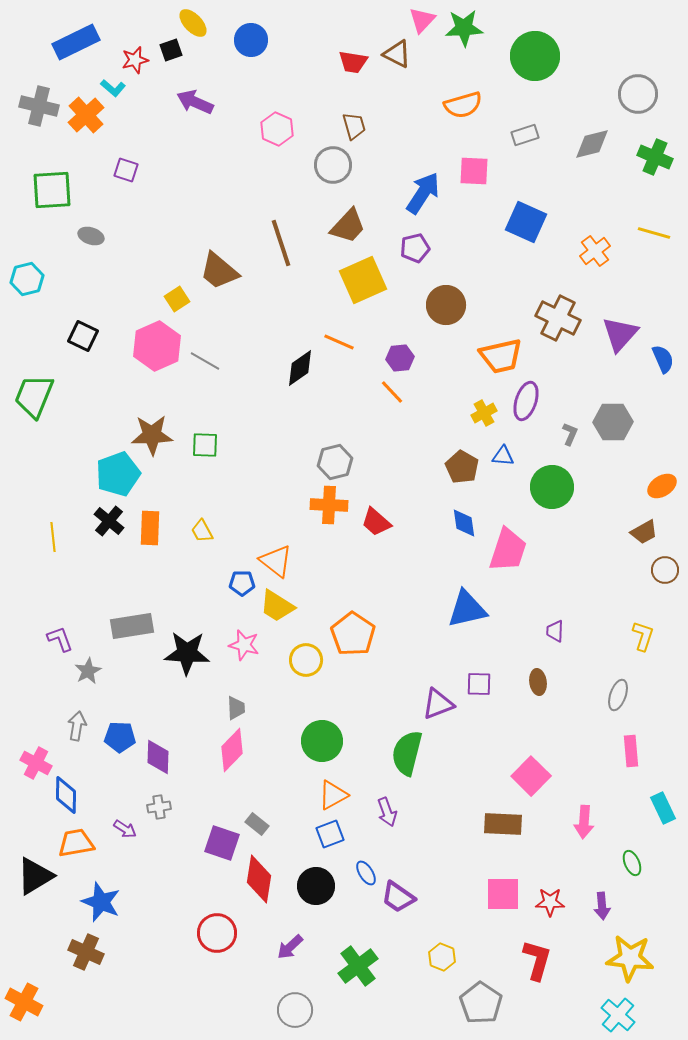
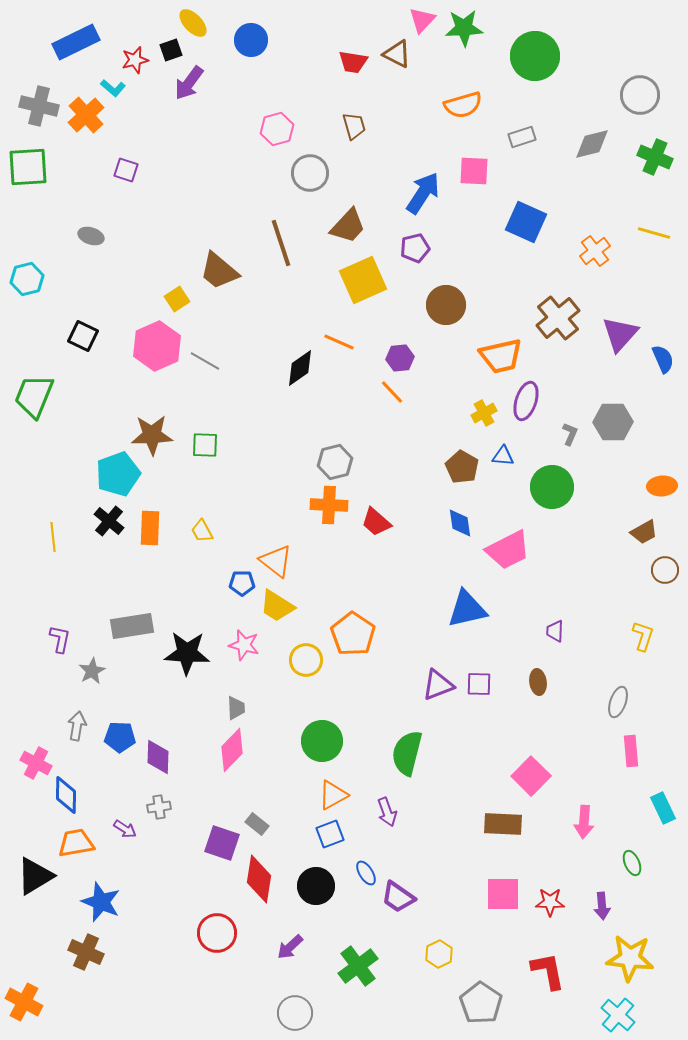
gray circle at (638, 94): moved 2 px right, 1 px down
purple arrow at (195, 102): moved 6 px left, 19 px up; rotated 78 degrees counterclockwise
pink hexagon at (277, 129): rotated 20 degrees clockwise
gray rectangle at (525, 135): moved 3 px left, 2 px down
gray circle at (333, 165): moved 23 px left, 8 px down
green square at (52, 190): moved 24 px left, 23 px up
brown cross at (558, 318): rotated 24 degrees clockwise
orange ellipse at (662, 486): rotated 28 degrees clockwise
blue diamond at (464, 523): moved 4 px left
pink trapezoid at (508, 550): rotated 45 degrees clockwise
purple L-shape at (60, 639): rotated 32 degrees clockwise
gray star at (88, 671): moved 4 px right
gray ellipse at (618, 695): moved 7 px down
purple triangle at (438, 704): moved 19 px up
yellow hexagon at (442, 957): moved 3 px left, 3 px up; rotated 12 degrees clockwise
red L-shape at (537, 960): moved 11 px right, 11 px down; rotated 27 degrees counterclockwise
gray circle at (295, 1010): moved 3 px down
